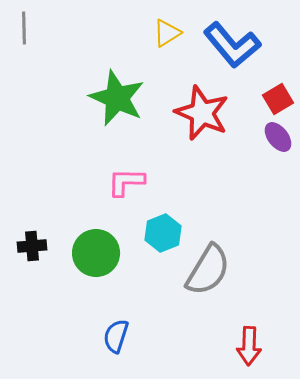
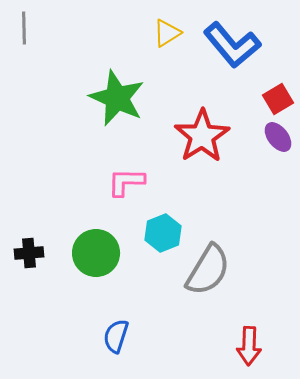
red star: moved 23 px down; rotated 16 degrees clockwise
black cross: moved 3 px left, 7 px down
